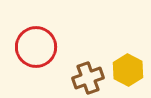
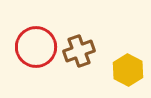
brown cross: moved 9 px left, 27 px up
